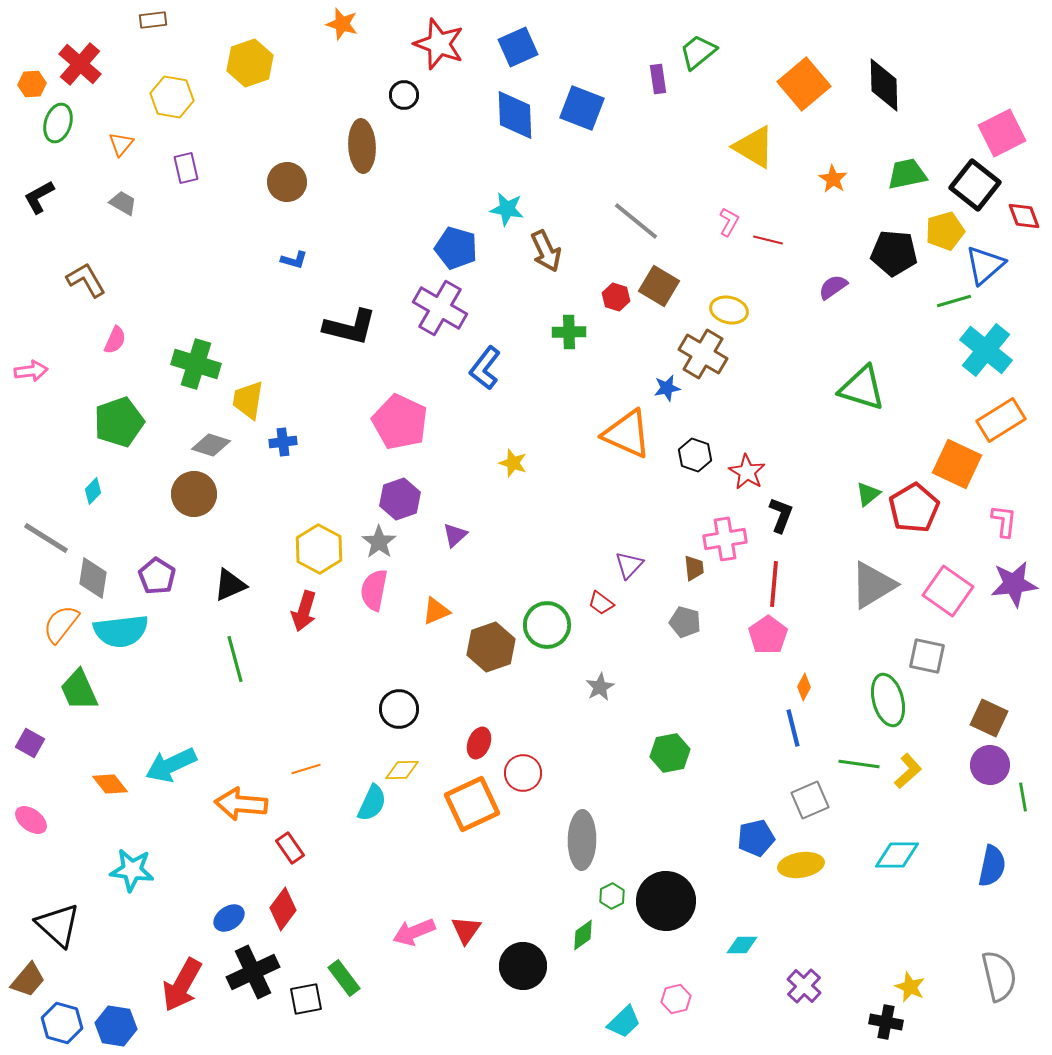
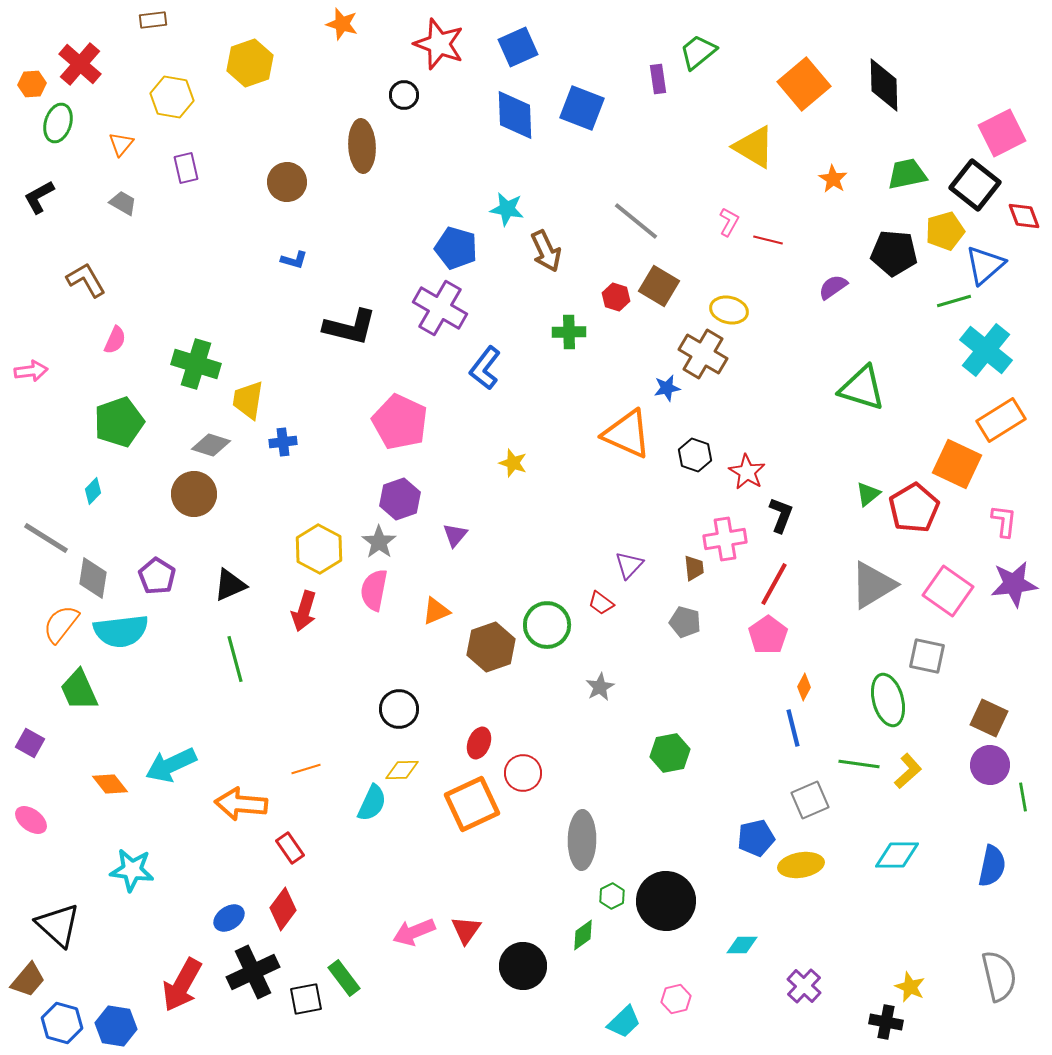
purple triangle at (455, 535): rotated 8 degrees counterclockwise
red line at (774, 584): rotated 24 degrees clockwise
